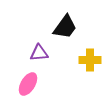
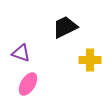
black trapezoid: rotated 152 degrees counterclockwise
purple triangle: moved 18 px left; rotated 24 degrees clockwise
